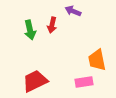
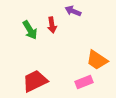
red arrow: rotated 21 degrees counterclockwise
green arrow: rotated 18 degrees counterclockwise
orange trapezoid: rotated 45 degrees counterclockwise
pink rectangle: rotated 12 degrees counterclockwise
